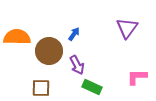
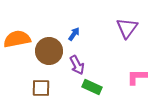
orange semicircle: moved 2 px down; rotated 12 degrees counterclockwise
